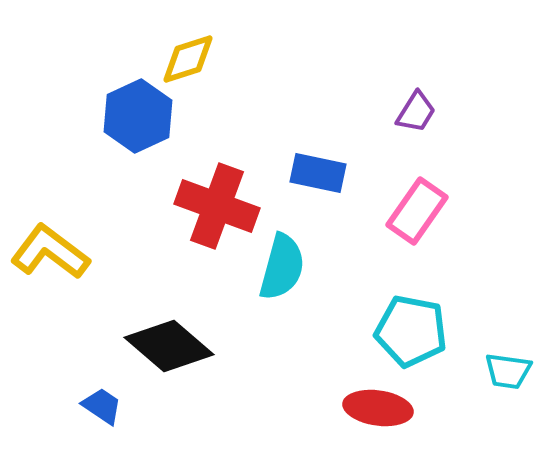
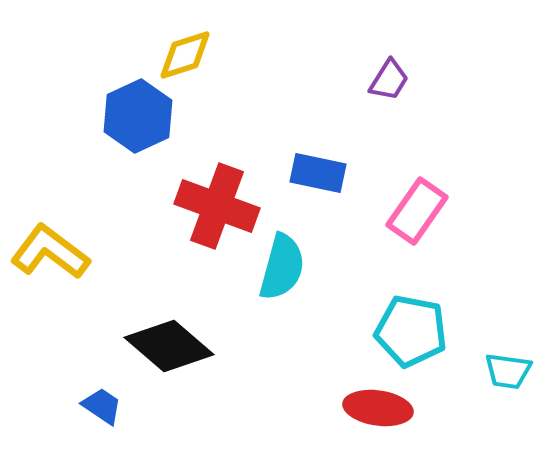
yellow diamond: moved 3 px left, 4 px up
purple trapezoid: moved 27 px left, 32 px up
